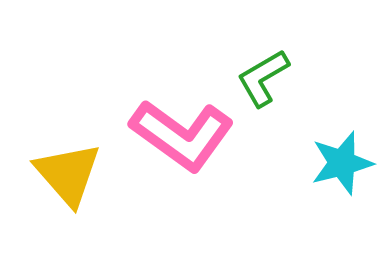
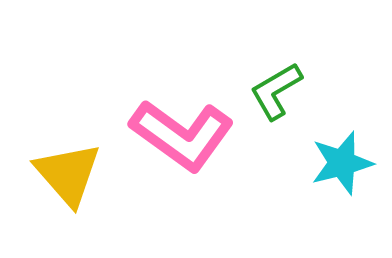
green L-shape: moved 13 px right, 13 px down
